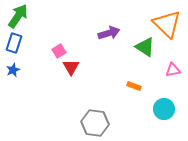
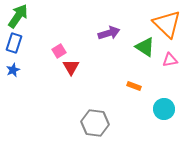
pink triangle: moved 3 px left, 10 px up
